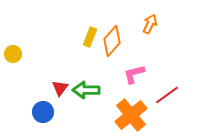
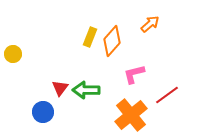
orange arrow: rotated 24 degrees clockwise
